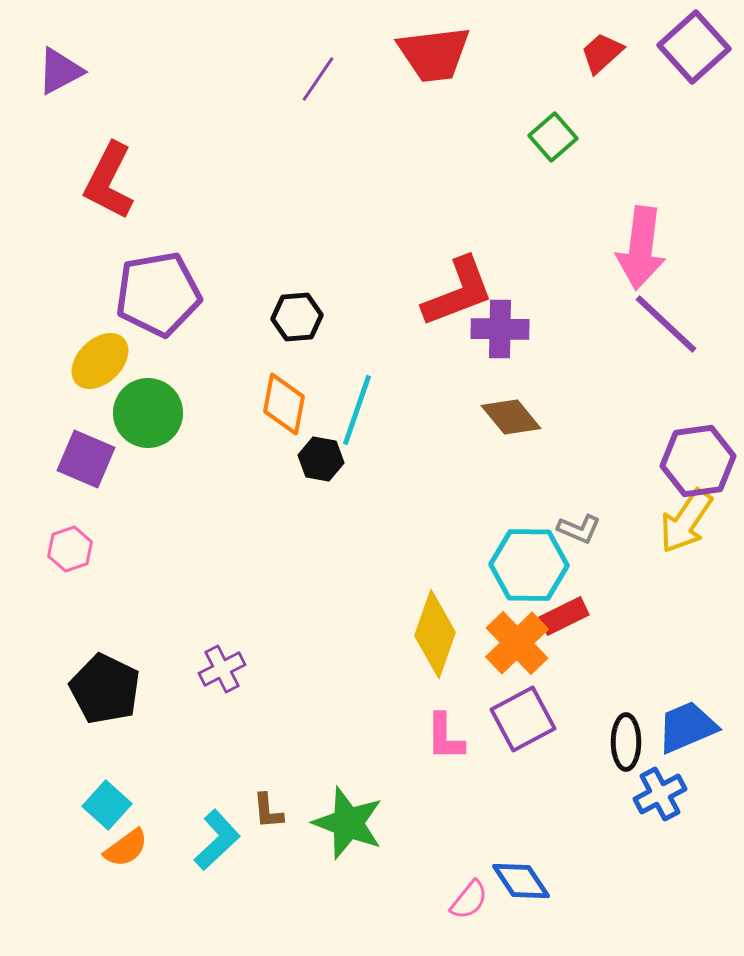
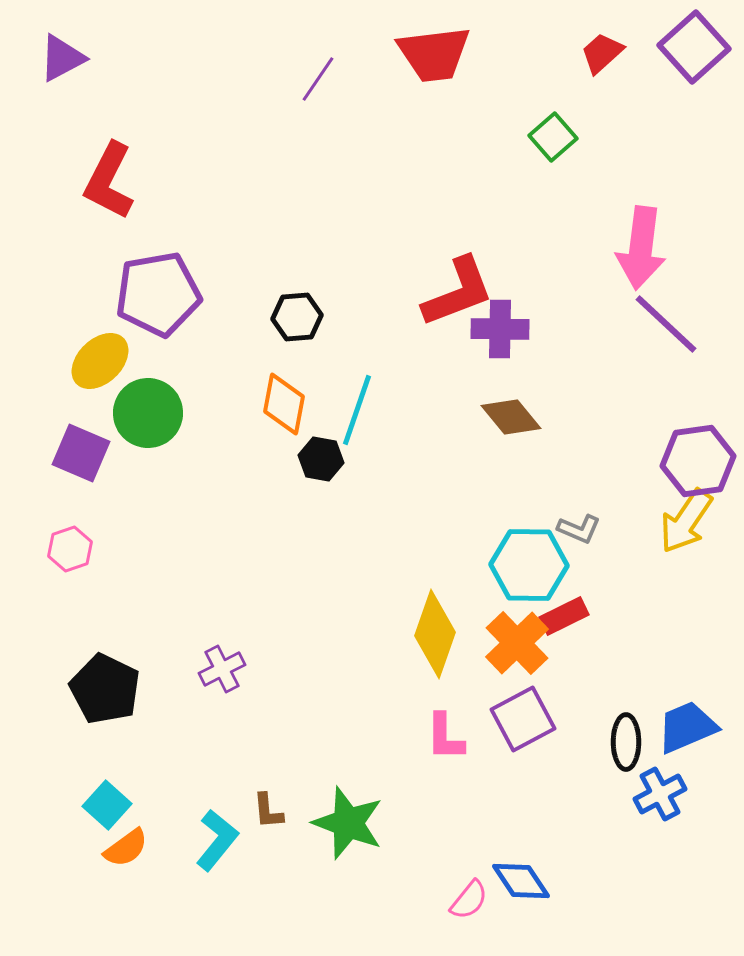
purple triangle at (60, 71): moved 2 px right, 13 px up
purple square at (86, 459): moved 5 px left, 6 px up
cyan L-shape at (217, 840): rotated 8 degrees counterclockwise
